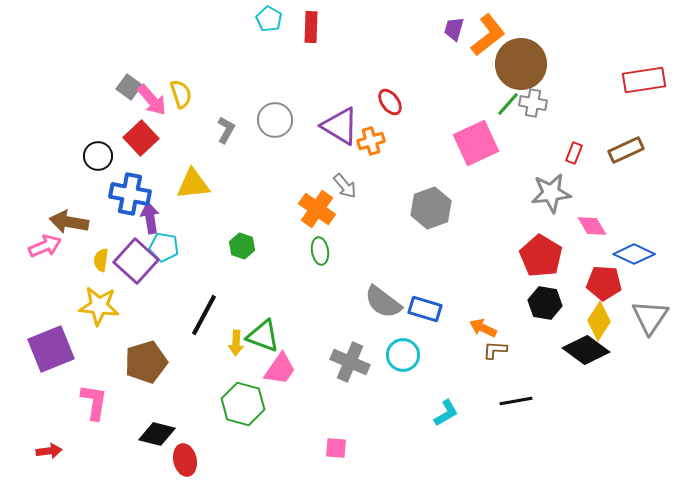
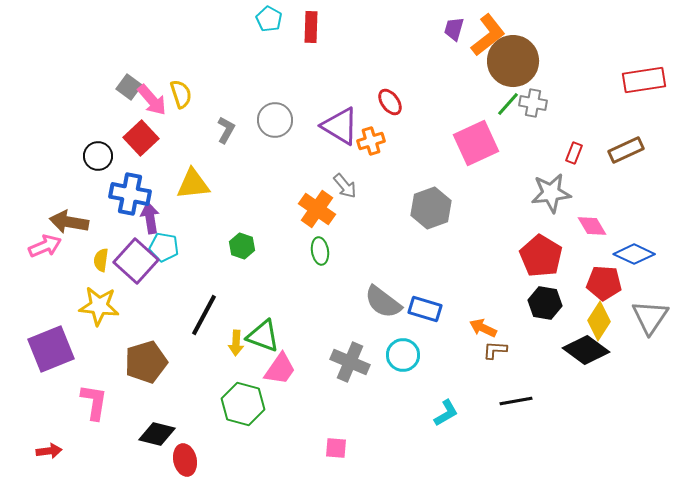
brown circle at (521, 64): moved 8 px left, 3 px up
